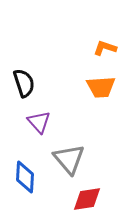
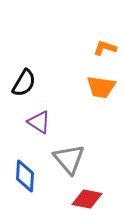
black semicircle: rotated 48 degrees clockwise
orange trapezoid: rotated 12 degrees clockwise
purple triangle: rotated 15 degrees counterclockwise
blue diamond: moved 1 px up
red diamond: rotated 20 degrees clockwise
